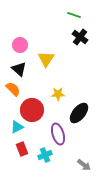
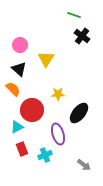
black cross: moved 2 px right, 1 px up
